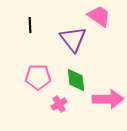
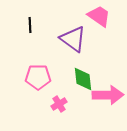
purple triangle: rotated 16 degrees counterclockwise
green diamond: moved 7 px right, 1 px up
pink arrow: moved 4 px up
